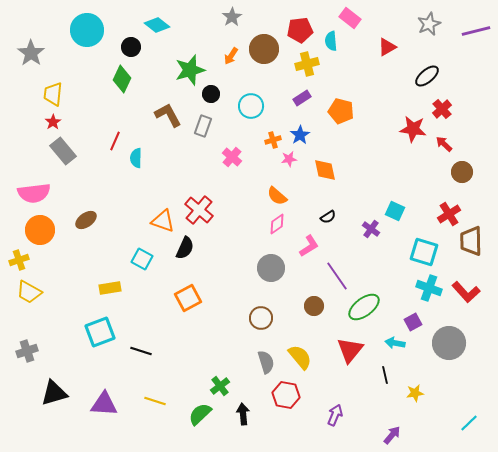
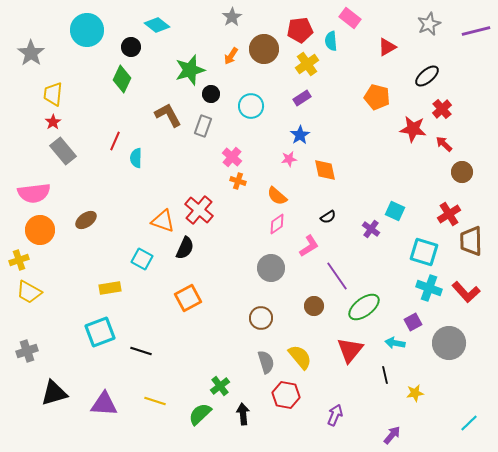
yellow cross at (307, 64): rotated 20 degrees counterclockwise
orange pentagon at (341, 111): moved 36 px right, 14 px up
orange cross at (273, 140): moved 35 px left, 41 px down; rotated 35 degrees clockwise
